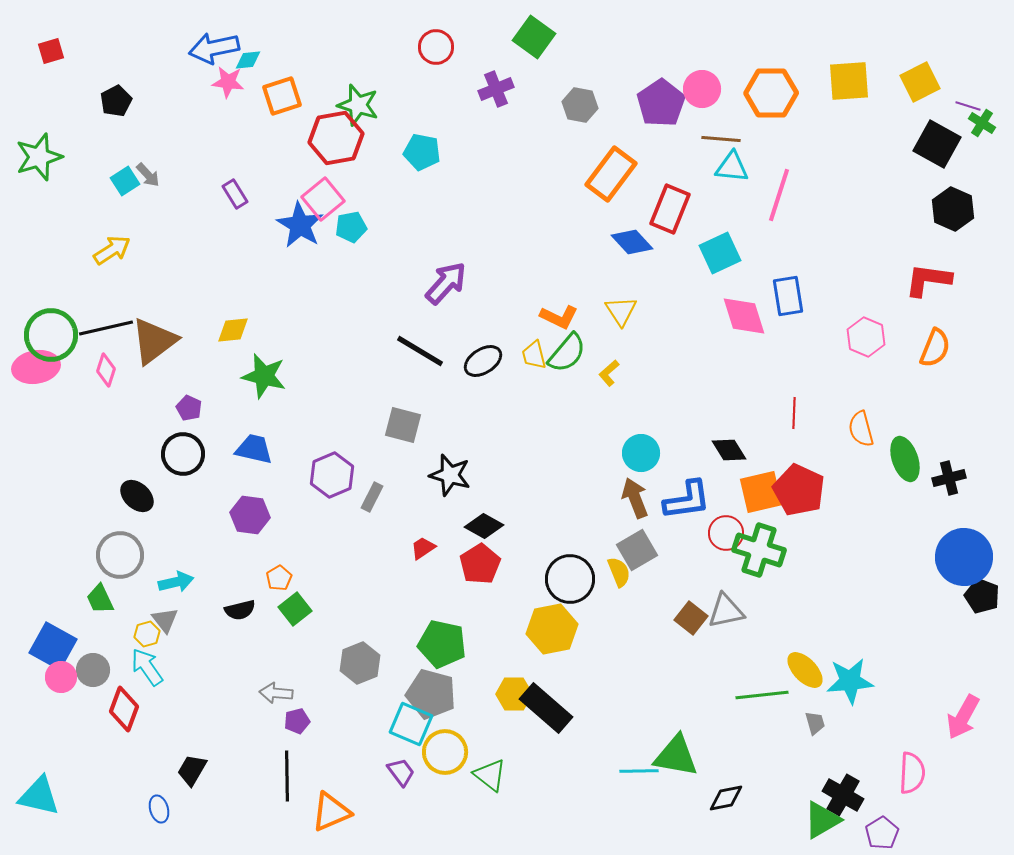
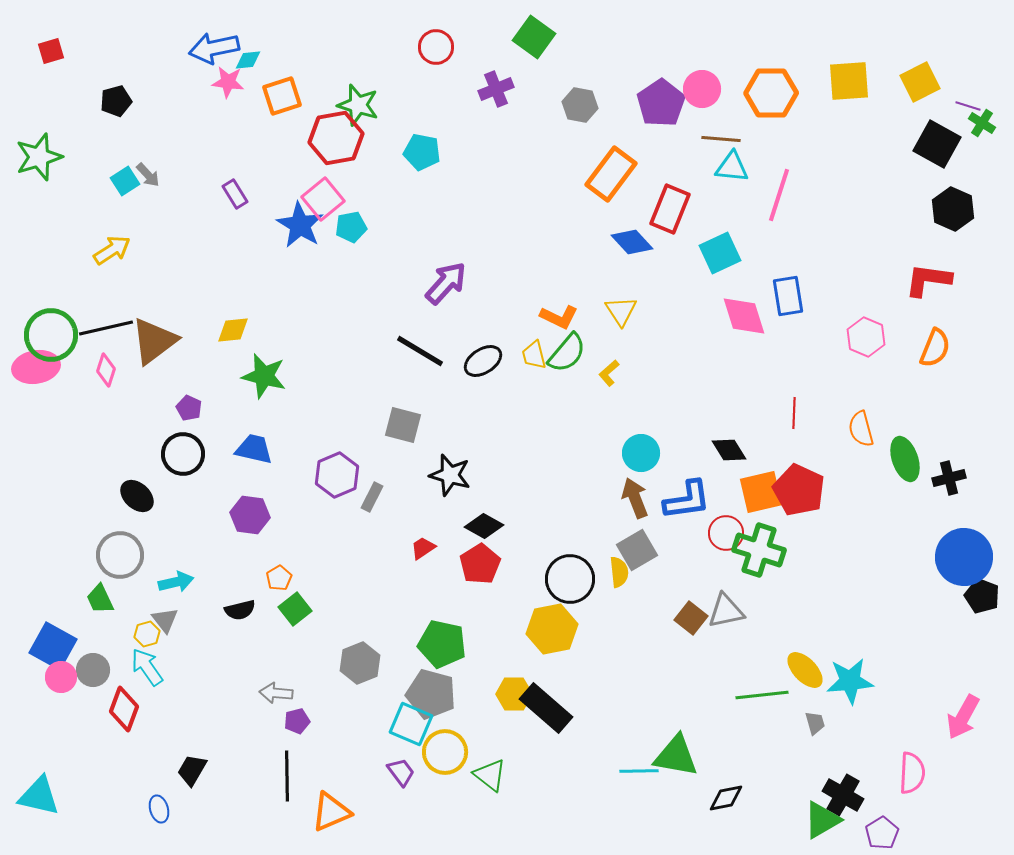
black pentagon at (116, 101): rotated 12 degrees clockwise
purple hexagon at (332, 475): moved 5 px right
yellow semicircle at (619, 572): rotated 16 degrees clockwise
